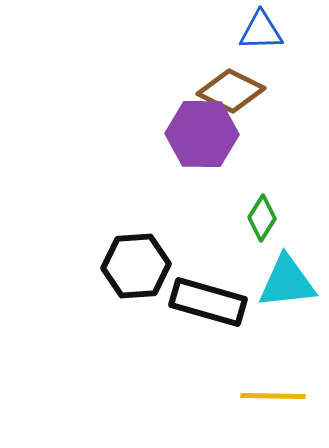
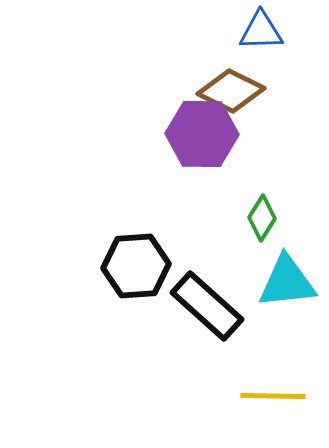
black rectangle: moved 1 px left, 4 px down; rotated 26 degrees clockwise
